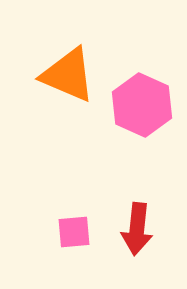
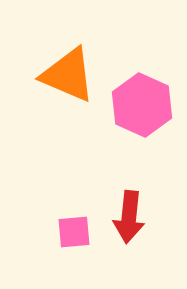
red arrow: moved 8 px left, 12 px up
